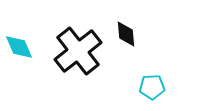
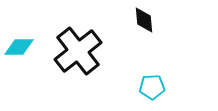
black diamond: moved 18 px right, 14 px up
cyan diamond: rotated 68 degrees counterclockwise
